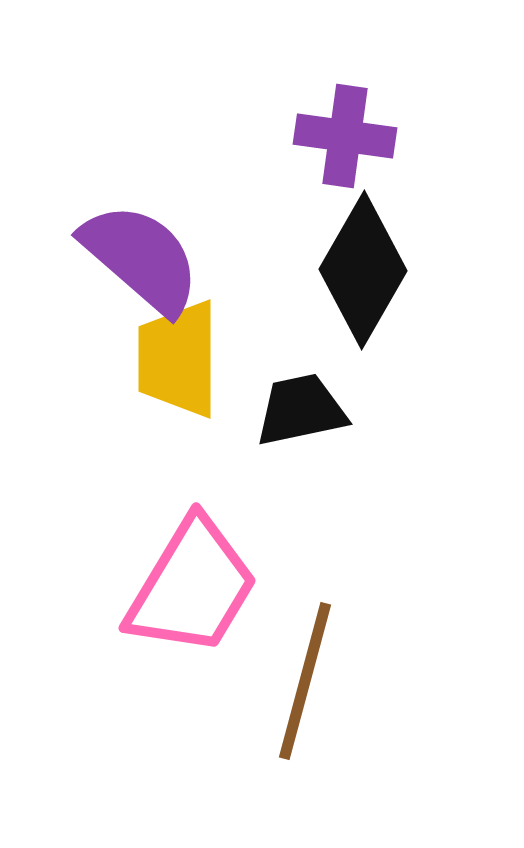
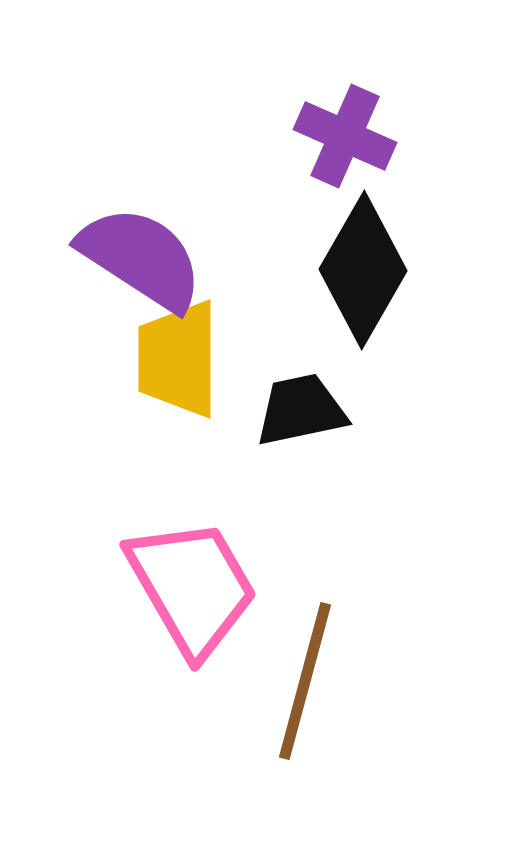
purple cross: rotated 16 degrees clockwise
purple semicircle: rotated 8 degrees counterclockwise
pink trapezoid: rotated 61 degrees counterclockwise
